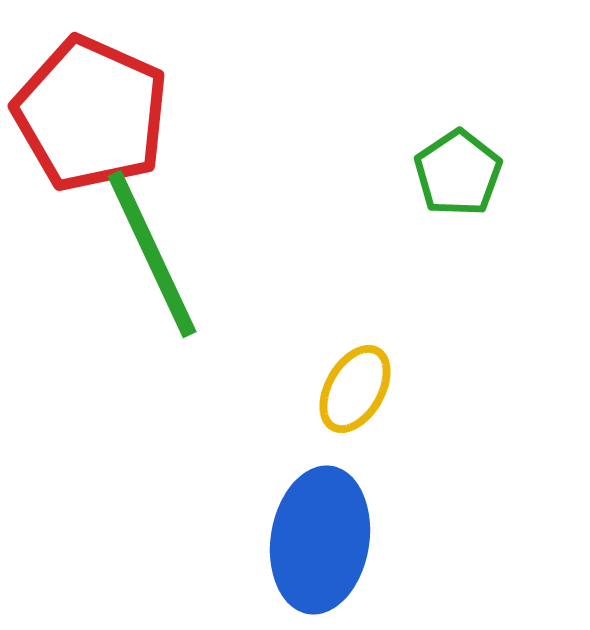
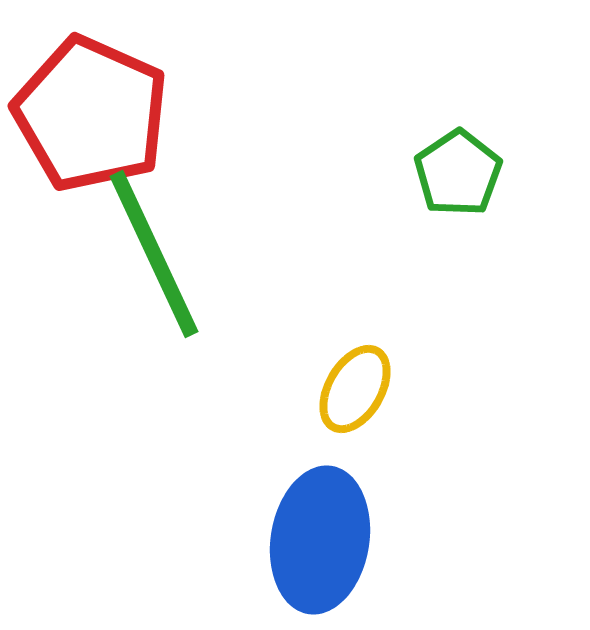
green line: moved 2 px right
